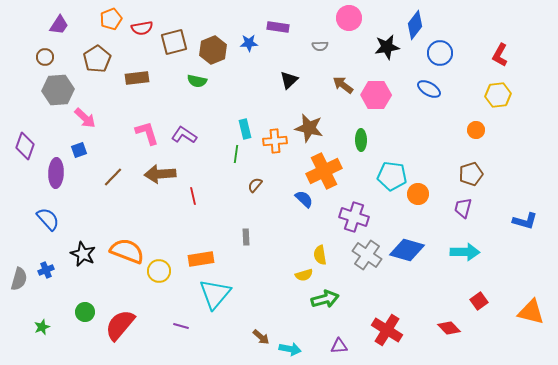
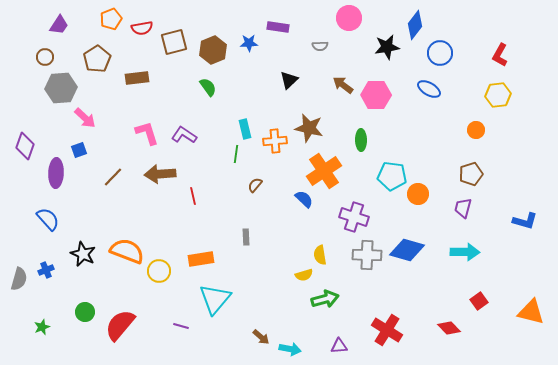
green semicircle at (197, 81): moved 11 px right, 6 px down; rotated 138 degrees counterclockwise
gray hexagon at (58, 90): moved 3 px right, 2 px up
orange cross at (324, 171): rotated 8 degrees counterclockwise
gray cross at (367, 255): rotated 32 degrees counterclockwise
cyan triangle at (215, 294): moved 5 px down
